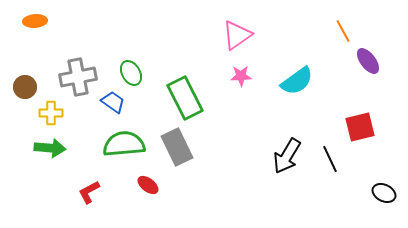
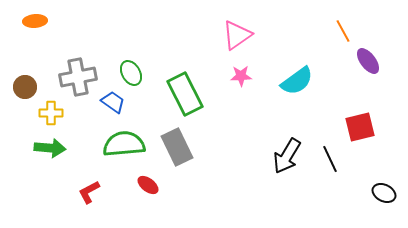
green rectangle: moved 4 px up
